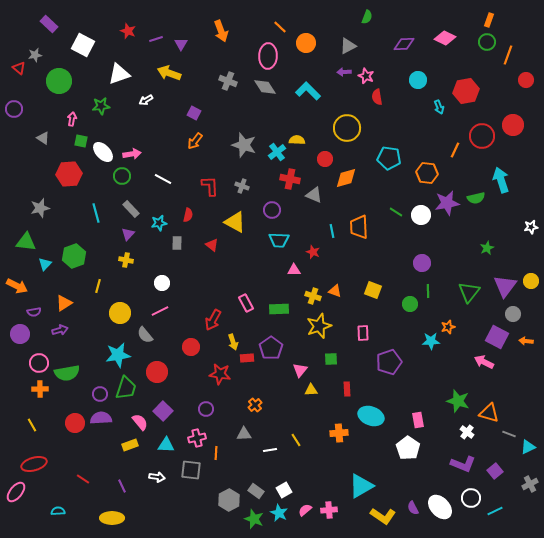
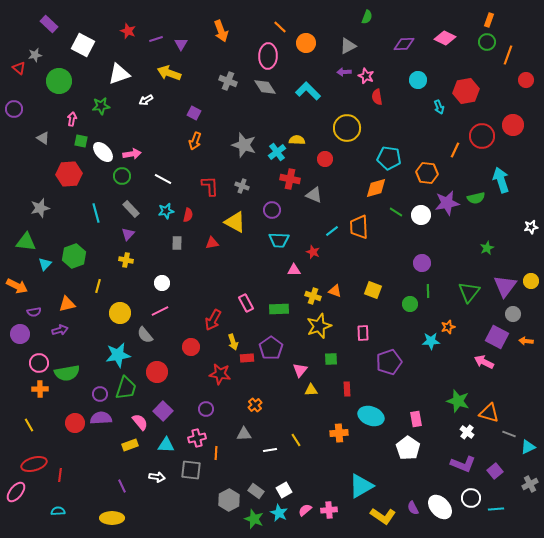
orange arrow at (195, 141): rotated 18 degrees counterclockwise
orange diamond at (346, 178): moved 30 px right, 10 px down
cyan star at (159, 223): moved 7 px right, 12 px up
cyan line at (332, 231): rotated 64 degrees clockwise
red triangle at (212, 245): moved 2 px up; rotated 48 degrees counterclockwise
orange triangle at (64, 303): moved 3 px right, 1 px down; rotated 18 degrees clockwise
pink rectangle at (418, 420): moved 2 px left, 1 px up
yellow line at (32, 425): moved 3 px left
red line at (83, 479): moved 23 px left, 4 px up; rotated 64 degrees clockwise
cyan line at (495, 511): moved 1 px right, 2 px up; rotated 21 degrees clockwise
